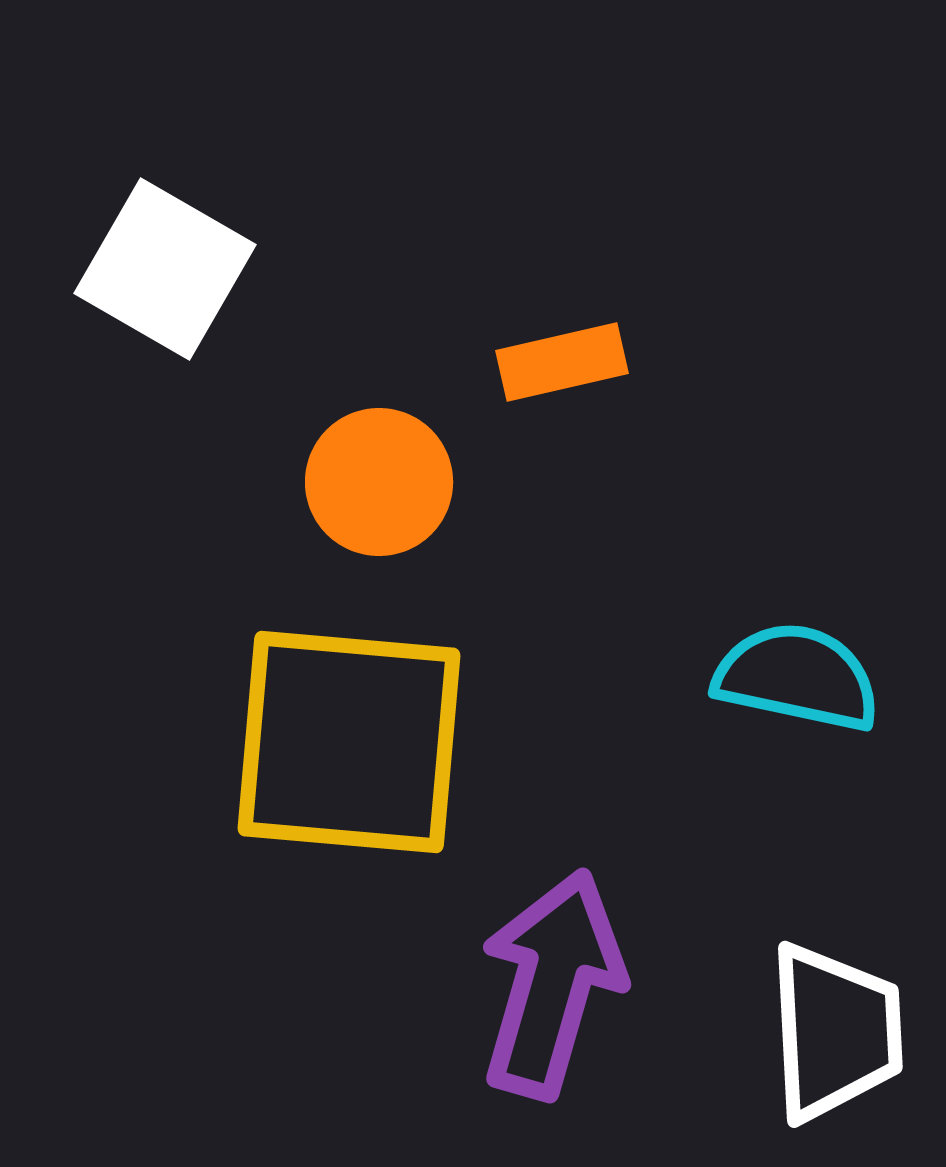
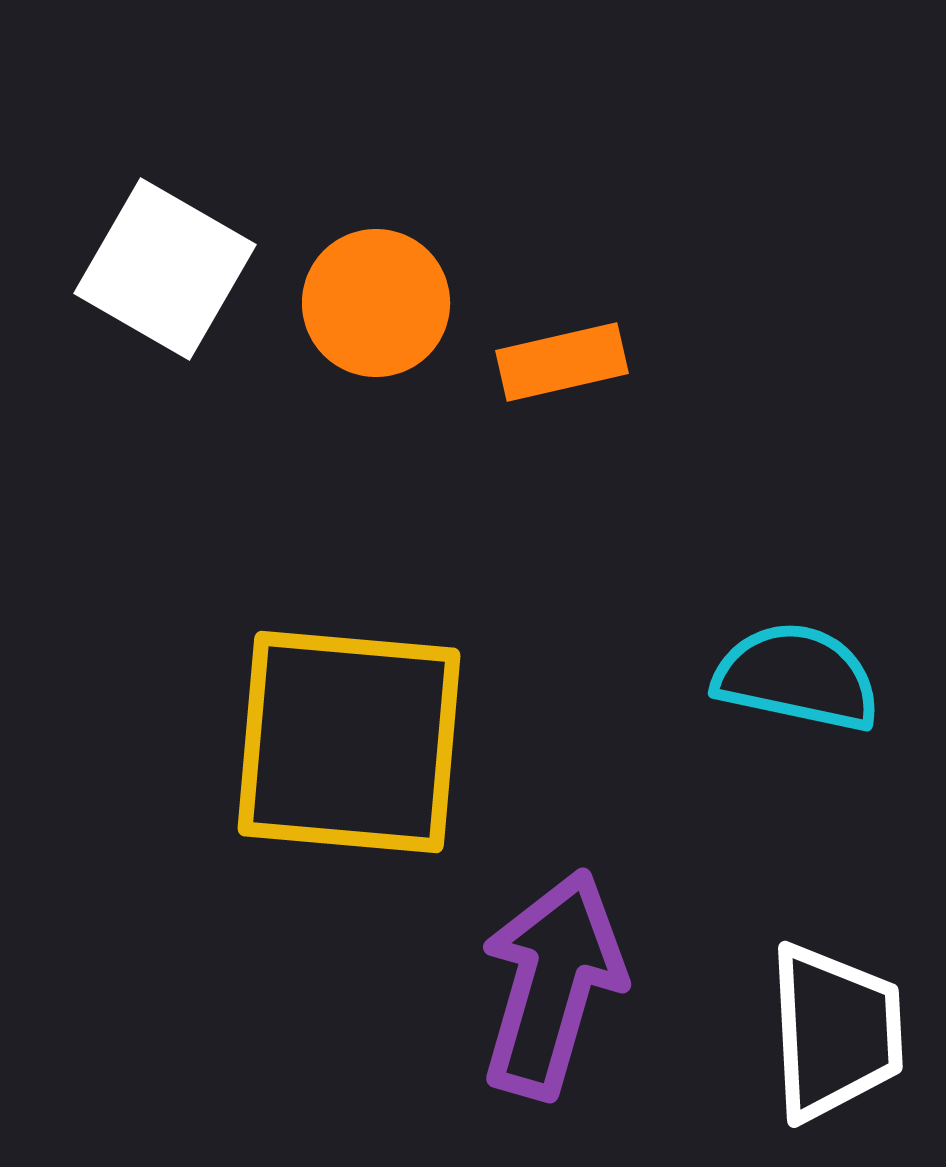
orange circle: moved 3 px left, 179 px up
